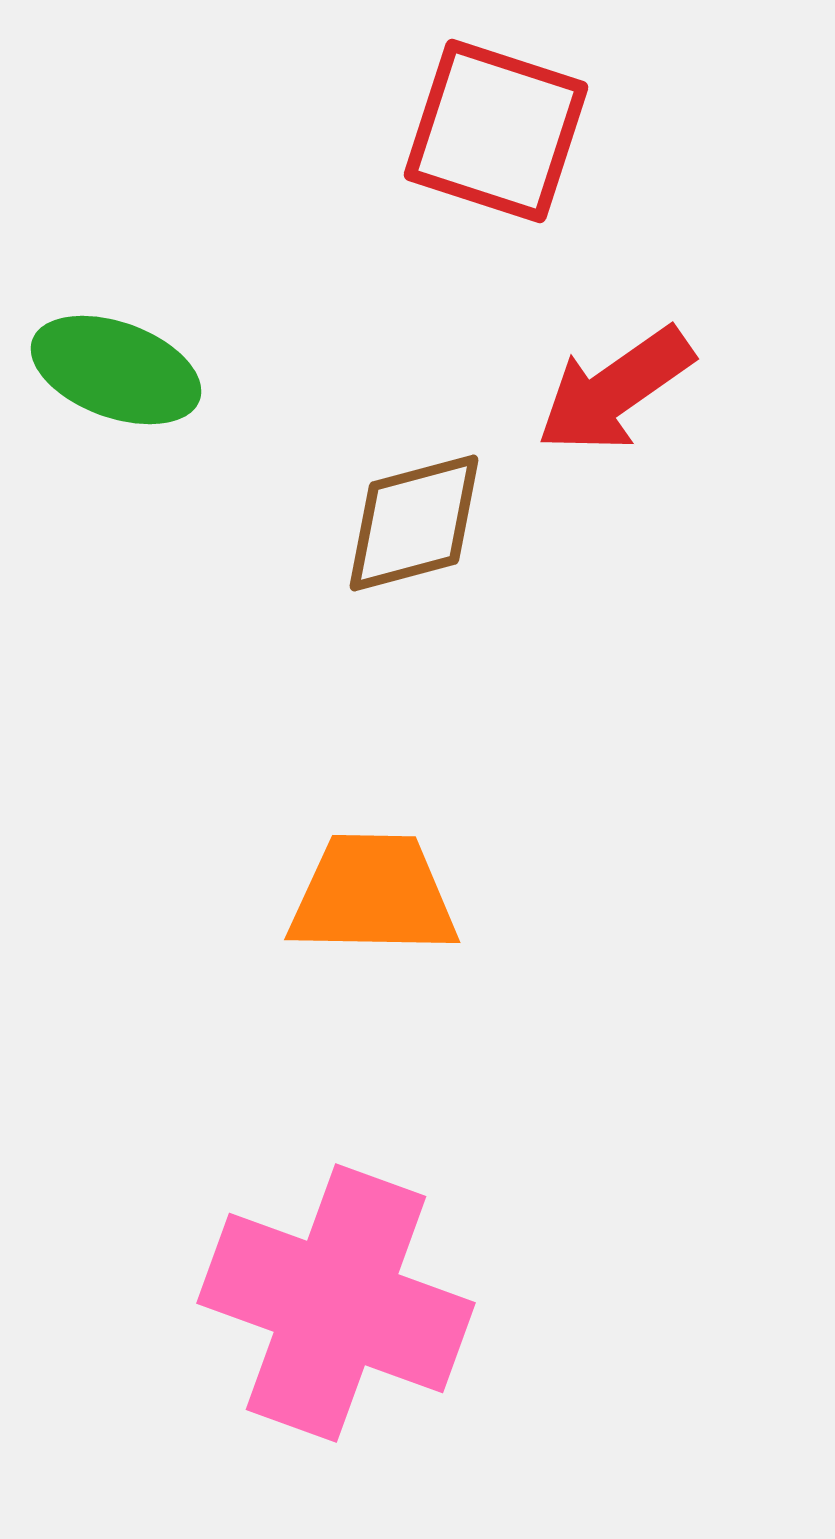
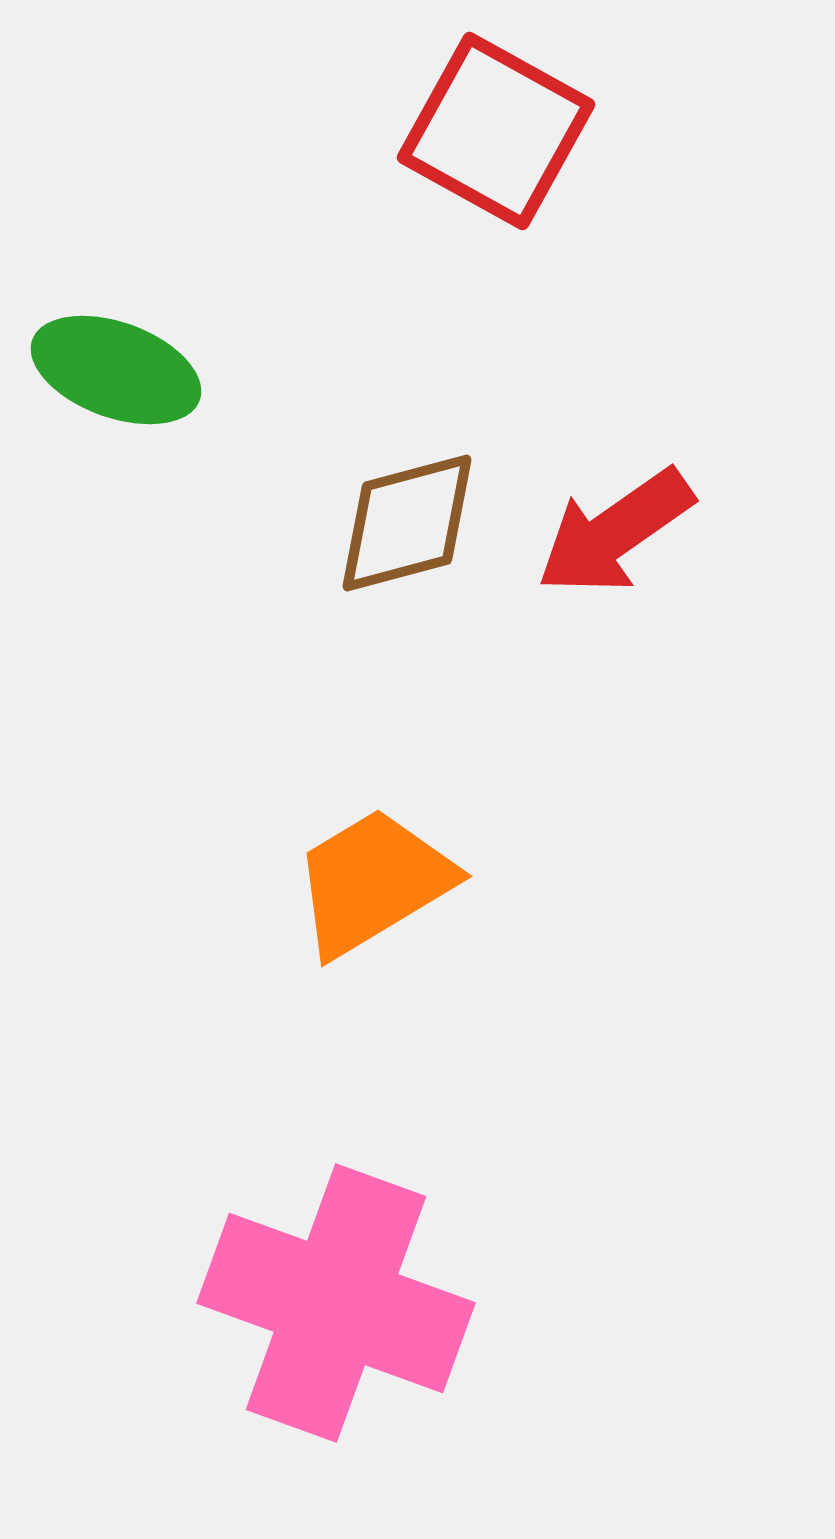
red square: rotated 11 degrees clockwise
red arrow: moved 142 px down
brown diamond: moved 7 px left
orange trapezoid: moved 13 px up; rotated 32 degrees counterclockwise
